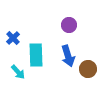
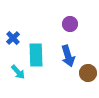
purple circle: moved 1 px right, 1 px up
brown circle: moved 4 px down
